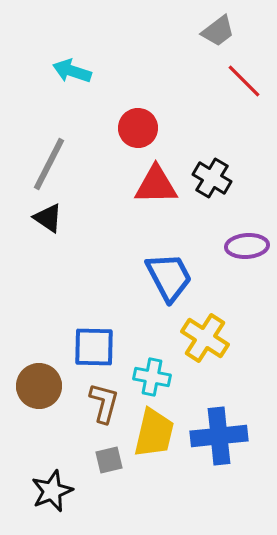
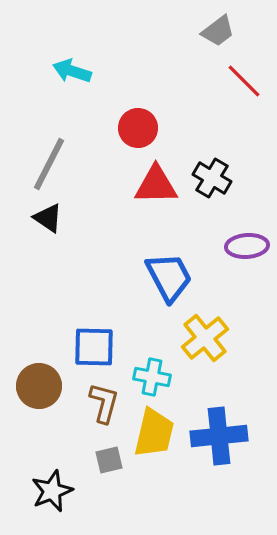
yellow cross: rotated 18 degrees clockwise
